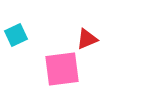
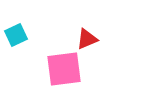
pink square: moved 2 px right
